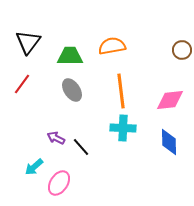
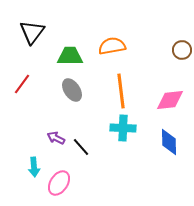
black triangle: moved 4 px right, 10 px up
cyan arrow: rotated 54 degrees counterclockwise
